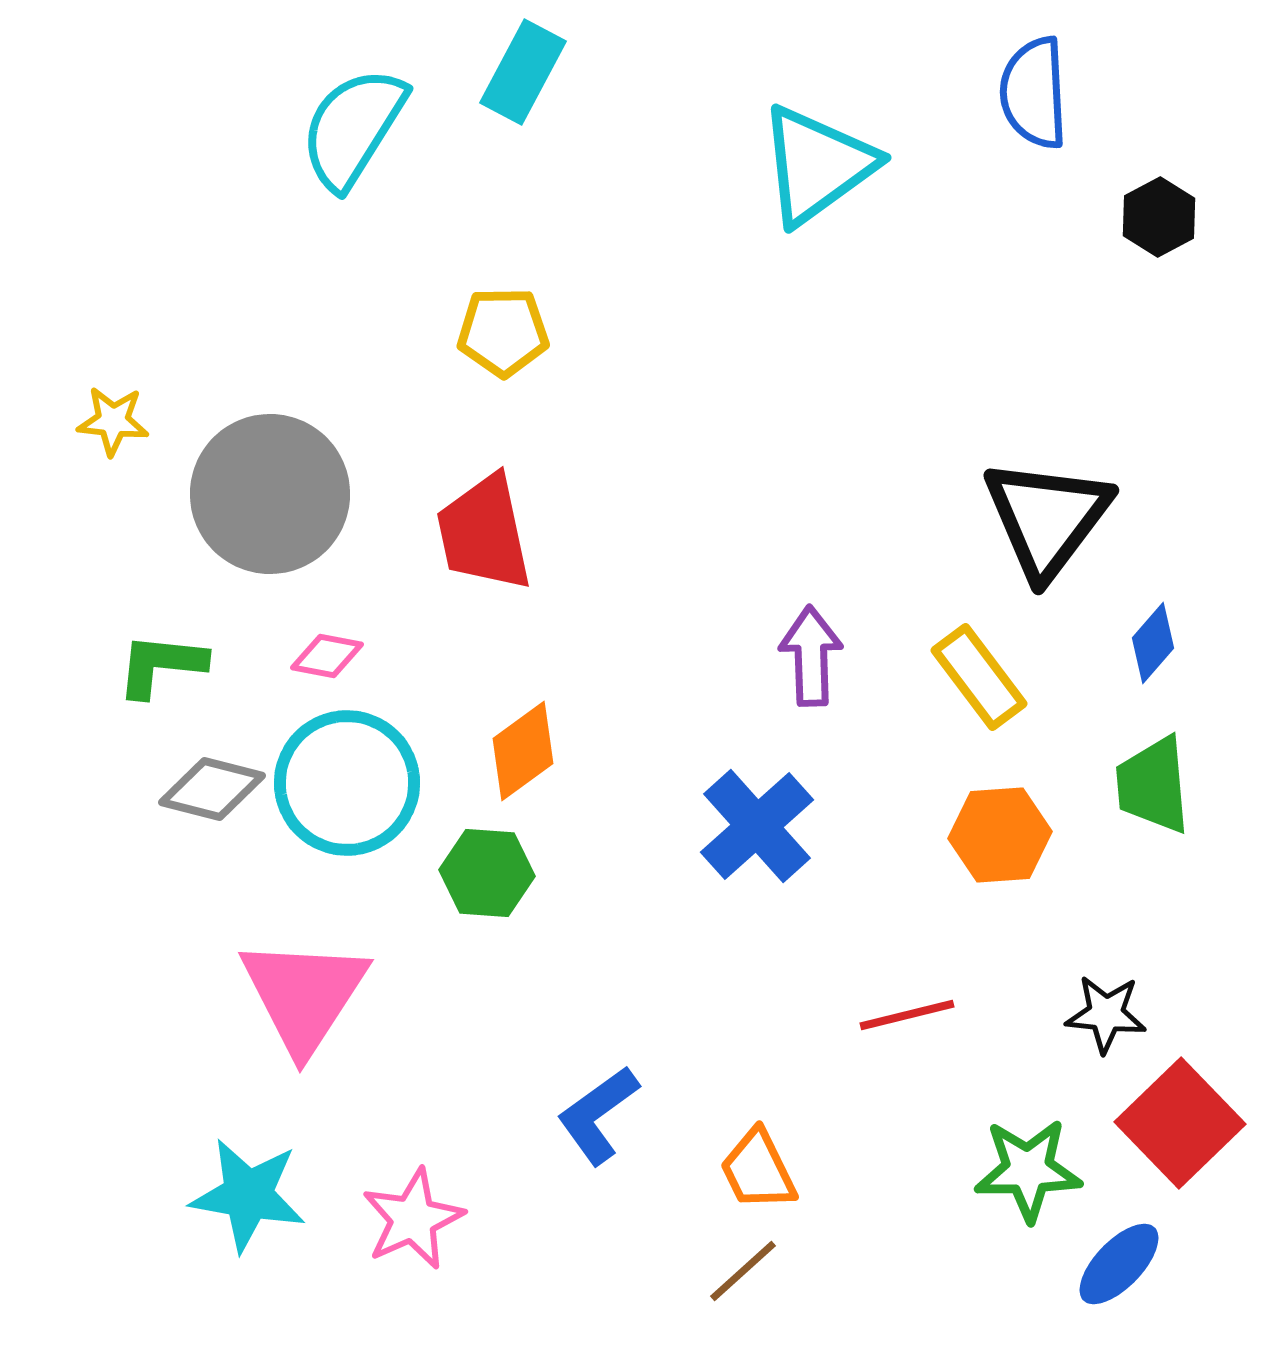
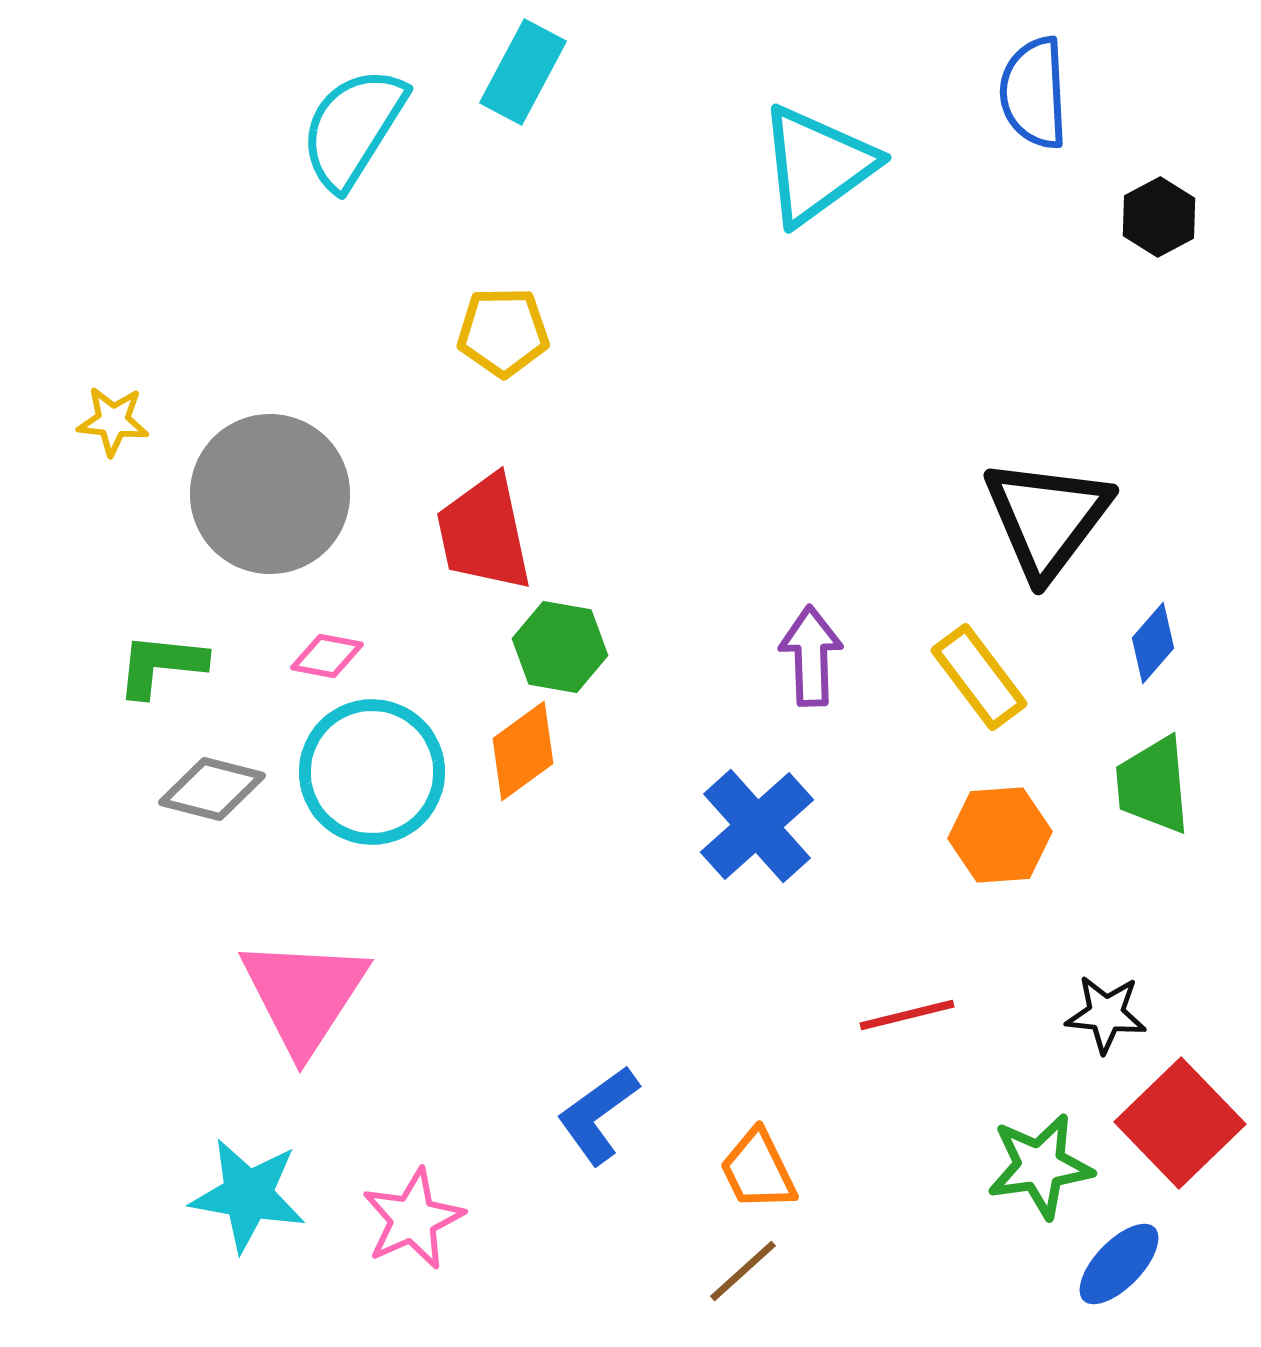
cyan circle: moved 25 px right, 11 px up
green hexagon: moved 73 px right, 226 px up; rotated 6 degrees clockwise
green star: moved 12 px right, 4 px up; rotated 7 degrees counterclockwise
